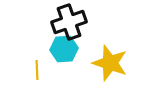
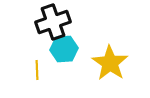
black cross: moved 16 px left
yellow star: rotated 15 degrees clockwise
